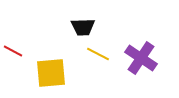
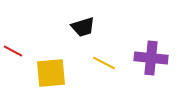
black trapezoid: rotated 15 degrees counterclockwise
yellow line: moved 6 px right, 9 px down
purple cross: moved 10 px right; rotated 28 degrees counterclockwise
